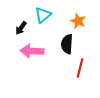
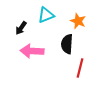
cyan triangle: moved 3 px right; rotated 18 degrees clockwise
